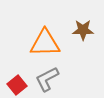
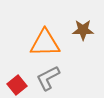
gray L-shape: moved 1 px right, 1 px up
